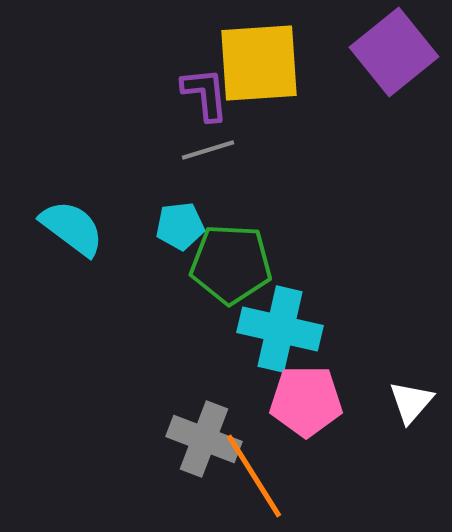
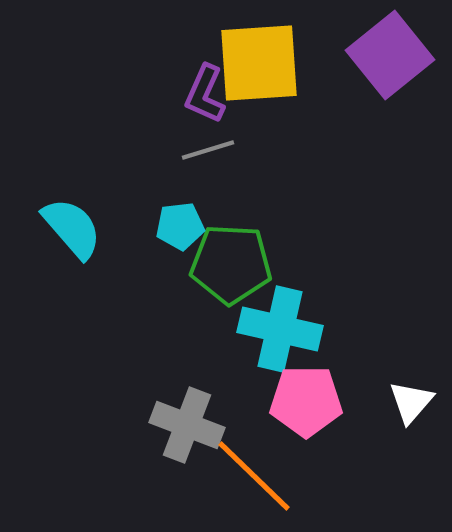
purple square: moved 4 px left, 3 px down
purple L-shape: rotated 150 degrees counterclockwise
cyan semicircle: rotated 12 degrees clockwise
gray cross: moved 17 px left, 14 px up
orange line: rotated 14 degrees counterclockwise
